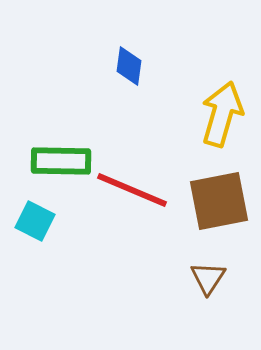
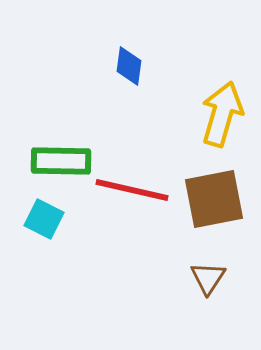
red line: rotated 10 degrees counterclockwise
brown square: moved 5 px left, 2 px up
cyan square: moved 9 px right, 2 px up
